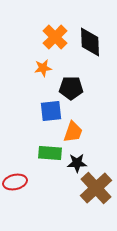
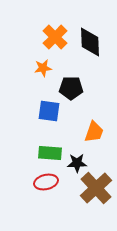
blue square: moved 2 px left; rotated 15 degrees clockwise
orange trapezoid: moved 21 px right
red ellipse: moved 31 px right
